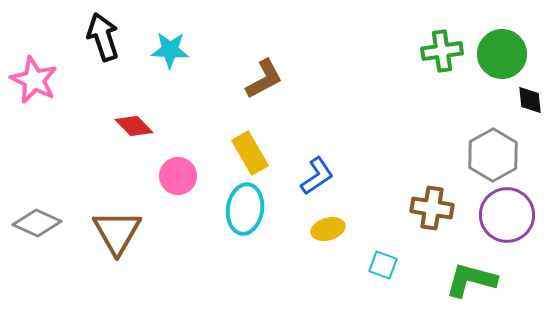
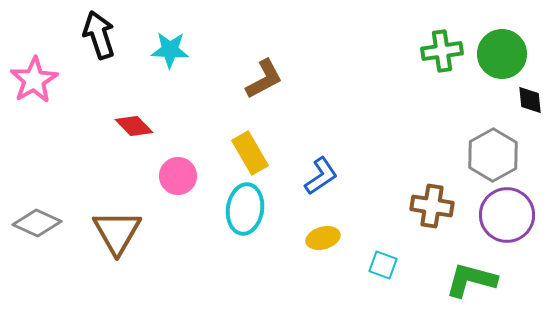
black arrow: moved 4 px left, 2 px up
pink star: rotated 15 degrees clockwise
blue L-shape: moved 4 px right
brown cross: moved 2 px up
yellow ellipse: moved 5 px left, 9 px down
